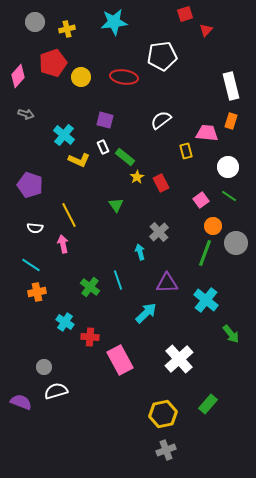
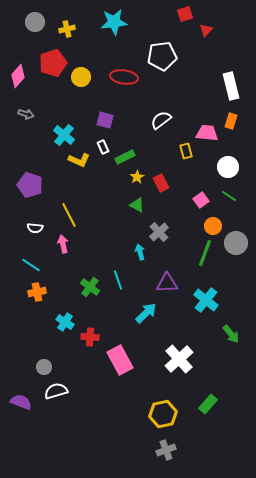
green rectangle at (125, 157): rotated 66 degrees counterclockwise
green triangle at (116, 205): moved 21 px right; rotated 28 degrees counterclockwise
